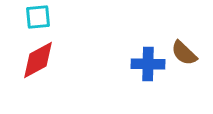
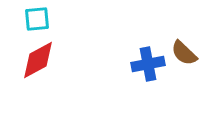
cyan square: moved 1 px left, 2 px down
blue cross: rotated 12 degrees counterclockwise
